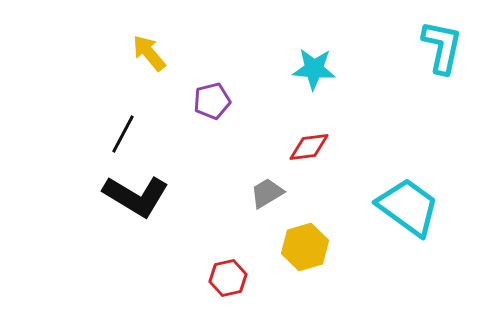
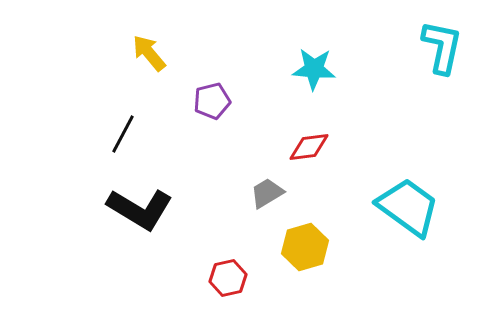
black L-shape: moved 4 px right, 13 px down
